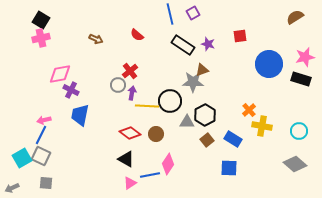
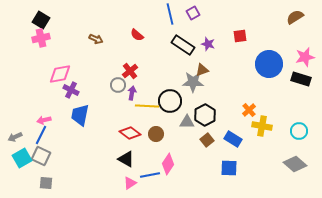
gray arrow at (12, 188): moved 3 px right, 51 px up
